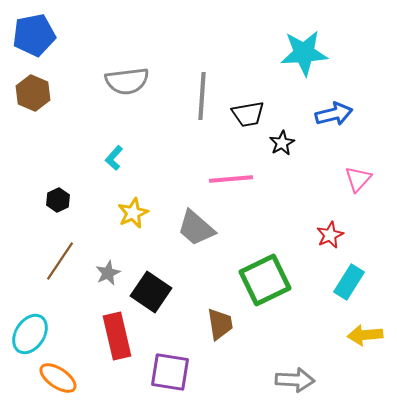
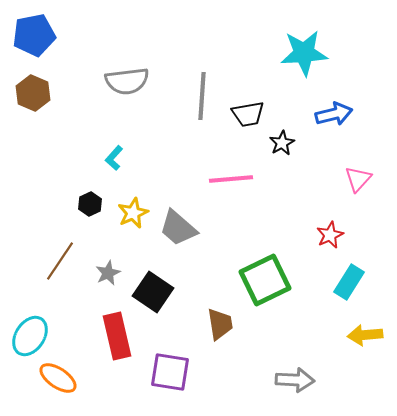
black hexagon: moved 32 px right, 4 px down
gray trapezoid: moved 18 px left
black square: moved 2 px right
cyan ellipse: moved 2 px down
